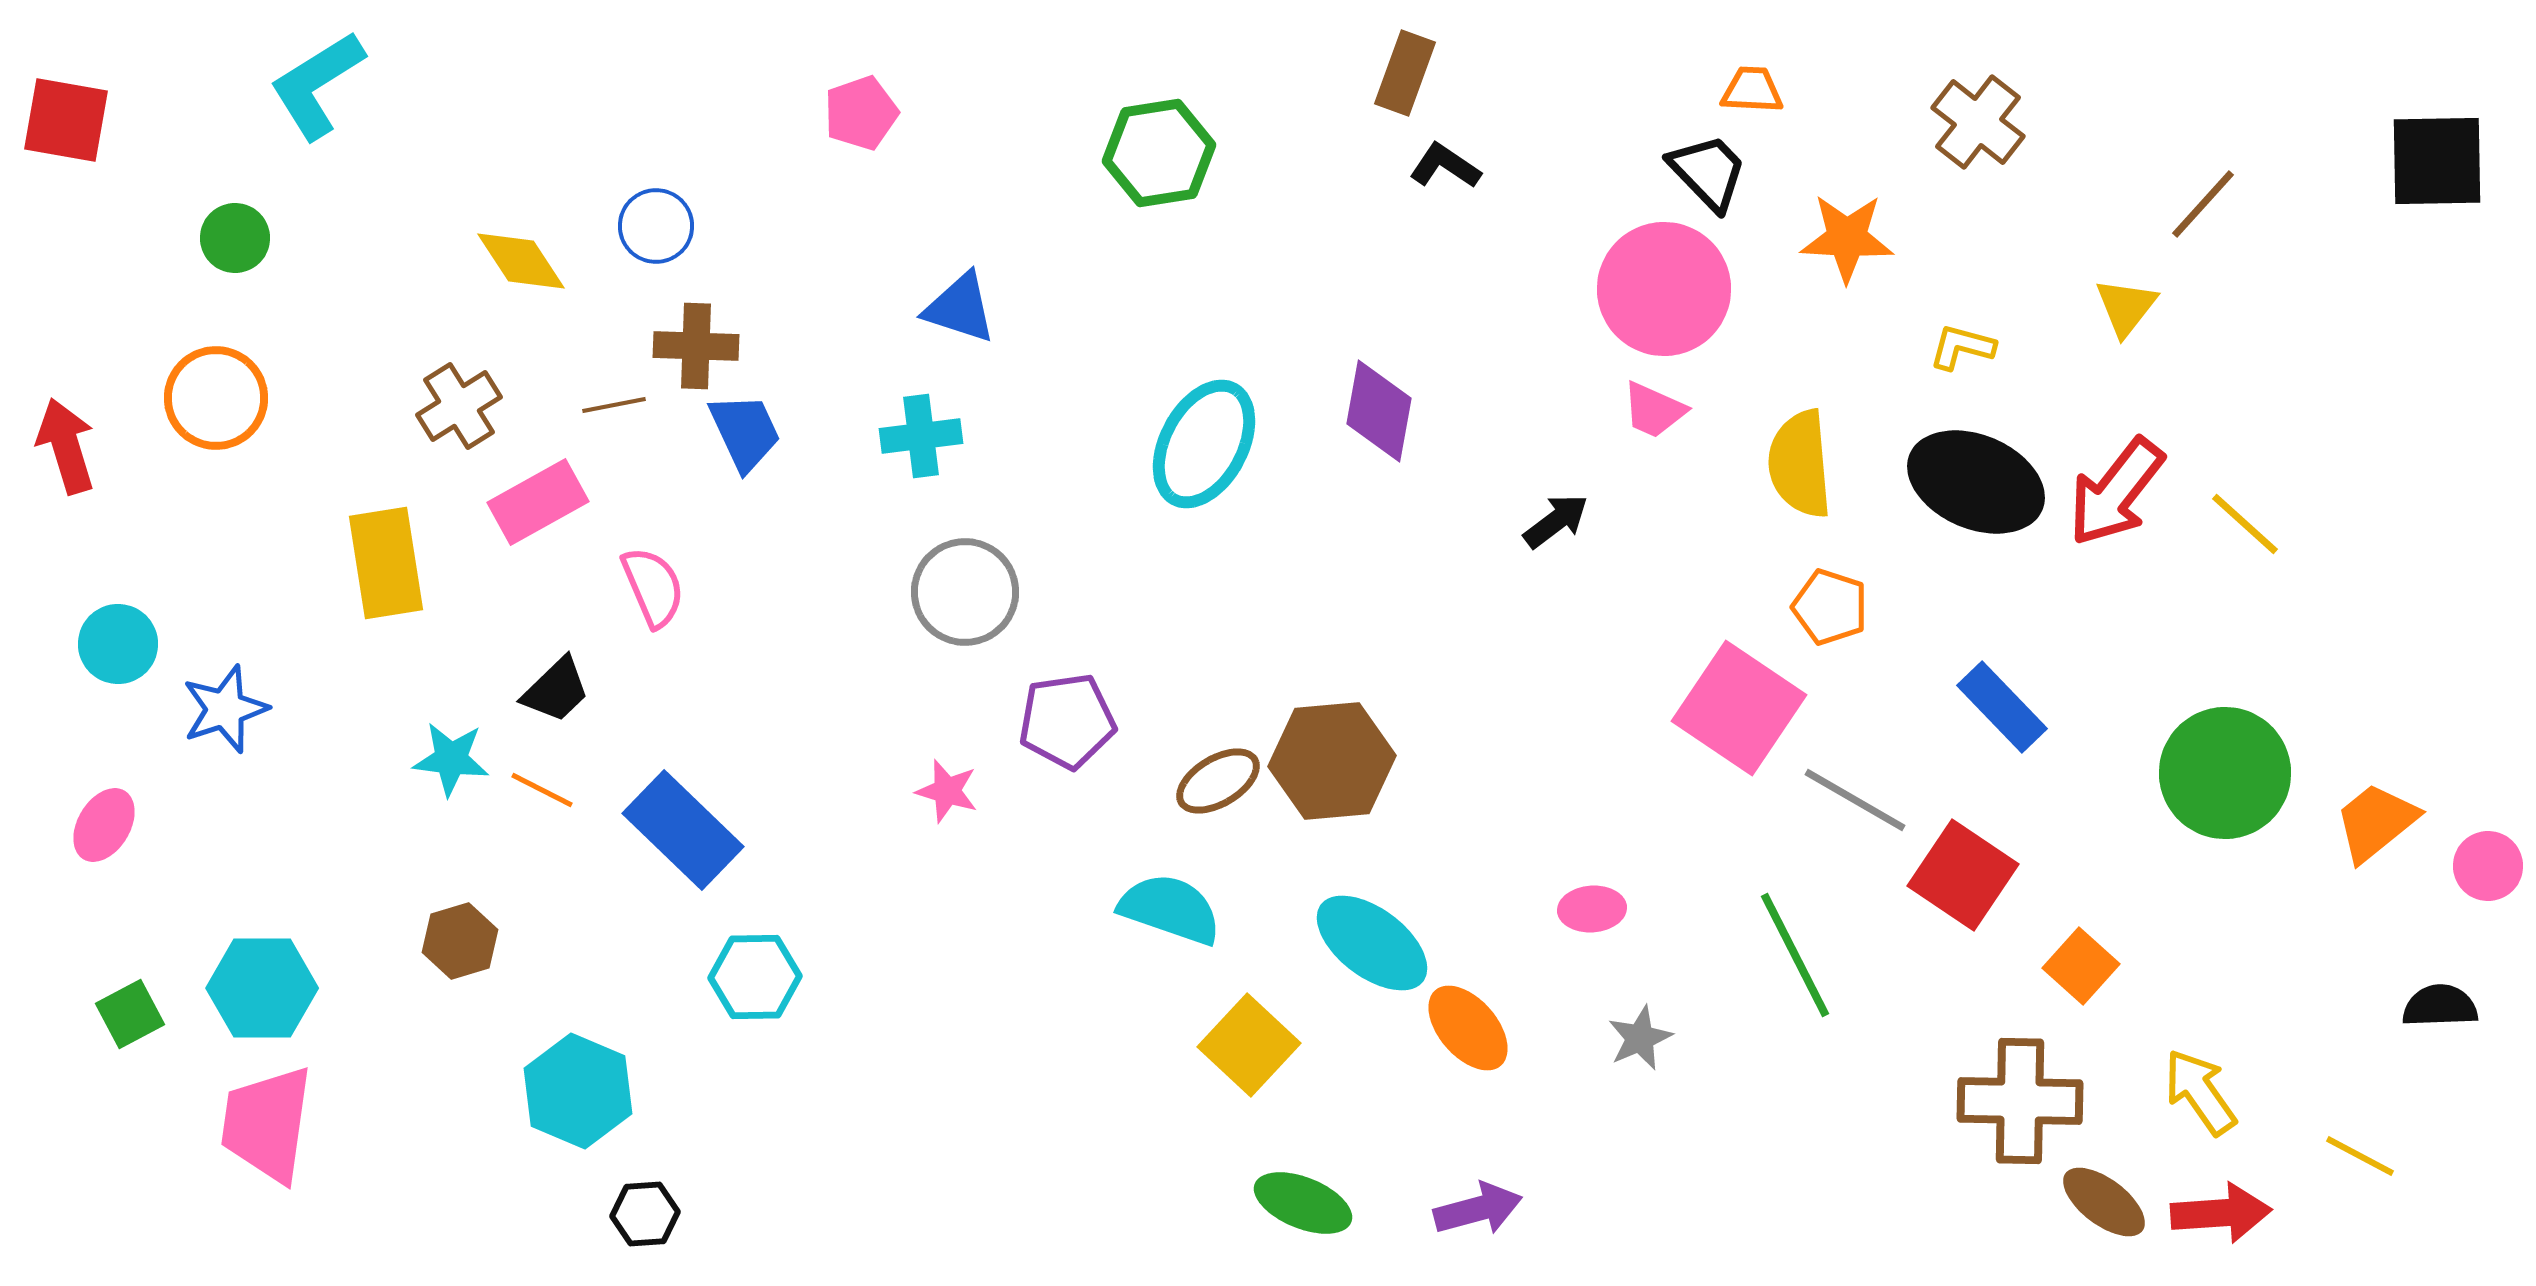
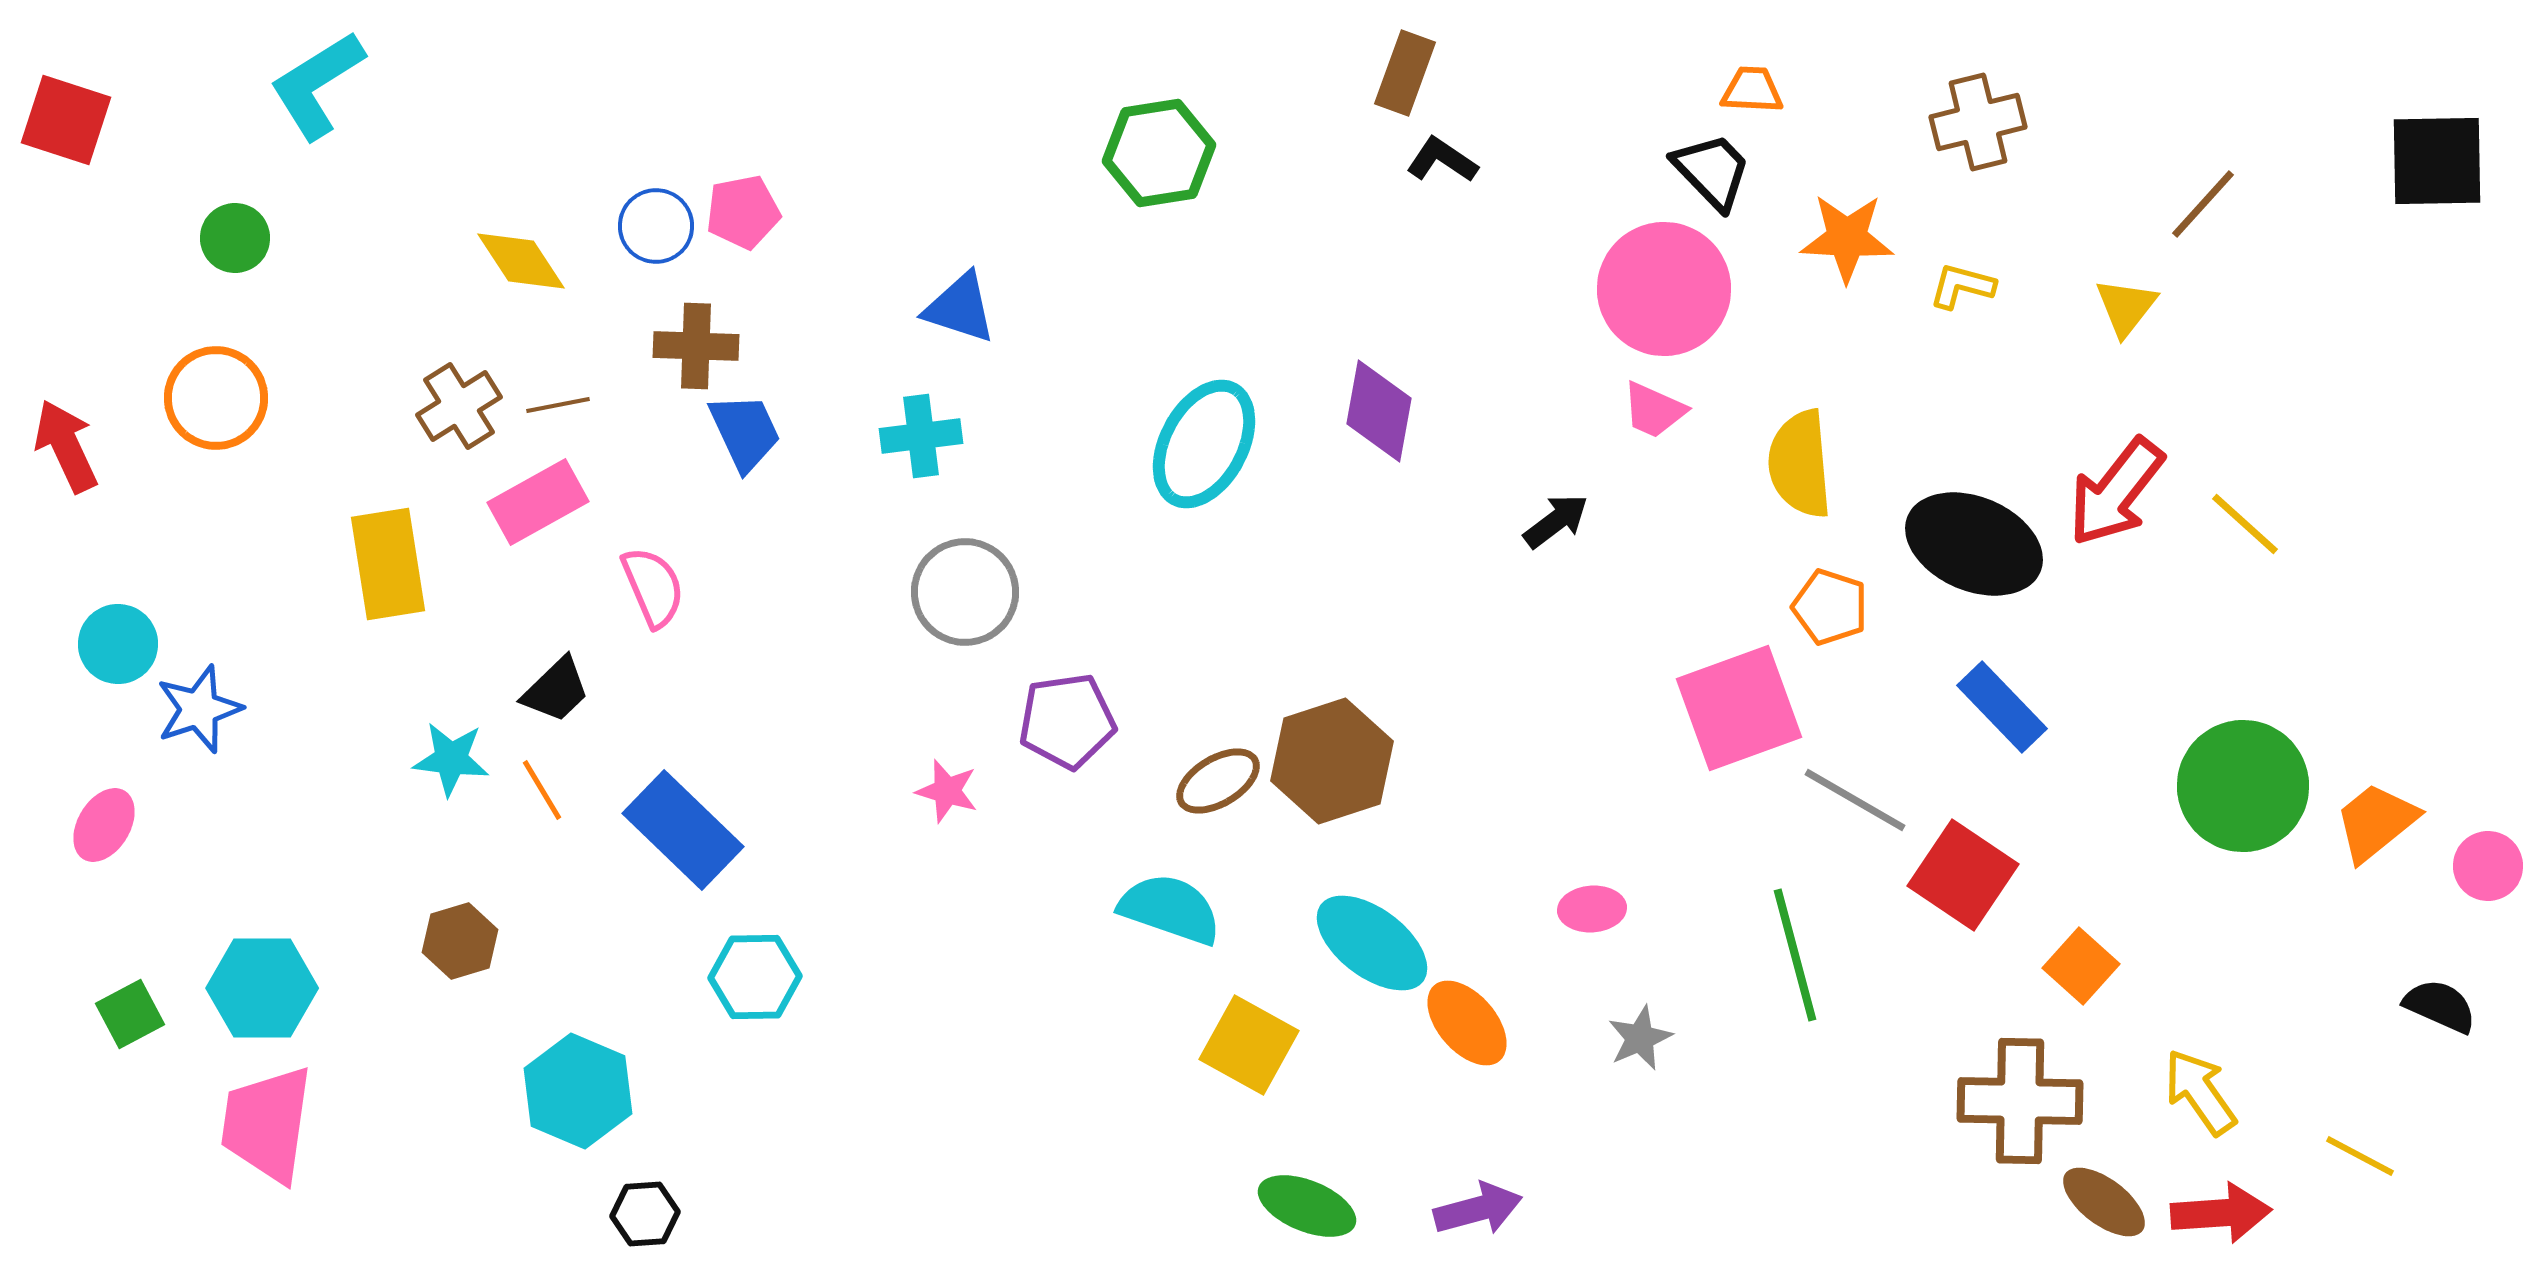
pink pentagon at (861, 113): moved 118 px left, 99 px down; rotated 8 degrees clockwise
red square at (66, 120): rotated 8 degrees clockwise
brown cross at (1978, 122): rotated 38 degrees clockwise
black L-shape at (1445, 166): moved 3 px left, 6 px up
black trapezoid at (1708, 172): moved 4 px right, 1 px up
yellow L-shape at (1962, 347): moved 61 px up
brown line at (614, 405): moved 56 px left
red arrow at (66, 446): rotated 8 degrees counterclockwise
black ellipse at (1976, 482): moved 2 px left, 62 px down
yellow rectangle at (386, 563): moved 2 px right, 1 px down
pink square at (1739, 708): rotated 36 degrees clockwise
blue star at (225, 709): moved 26 px left
brown hexagon at (1332, 761): rotated 13 degrees counterclockwise
green circle at (2225, 773): moved 18 px right, 13 px down
orange line at (542, 790): rotated 32 degrees clockwise
green line at (1795, 955): rotated 12 degrees clockwise
black semicircle at (2440, 1006): rotated 26 degrees clockwise
orange ellipse at (1468, 1028): moved 1 px left, 5 px up
yellow square at (1249, 1045): rotated 14 degrees counterclockwise
green ellipse at (1303, 1203): moved 4 px right, 3 px down
